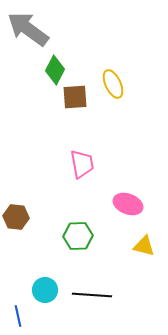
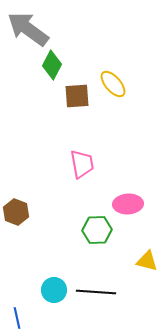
green diamond: moved 3 px left, 5 px up
yellow ellipse: rotated 16 degrees counterclockwise
brown square: moved 2 px right, 1 px up
pink ellipse: rotated 24 degrees counterclockwise
brown hexagon: moved 5 px up; rotated 15 degrees clockwise
green hexagon: moved 19 px right, 6 px up
yellow triangle: moved 3 px right, 15 px down
cyan circle: moved 9 px right
black line: moved 4 px right, 3 px up
blue line: moved 1 px left, 2 px down
